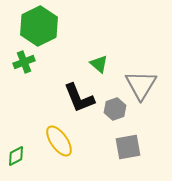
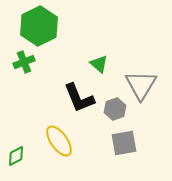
gray square: moved 4 px left, 4 px up
